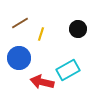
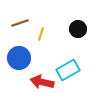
brown line: rotated 12 degrees clockwise
